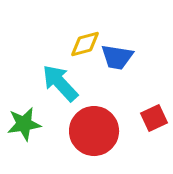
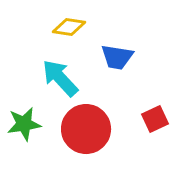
yellow diamond: moved 16 px left, 17 px up; rotated 24 degrees clockwise
cyan arrow: moved 5 px up
red square: moved 1 px right, 1 px down
red circle: moved 8 px left, 2 px up
